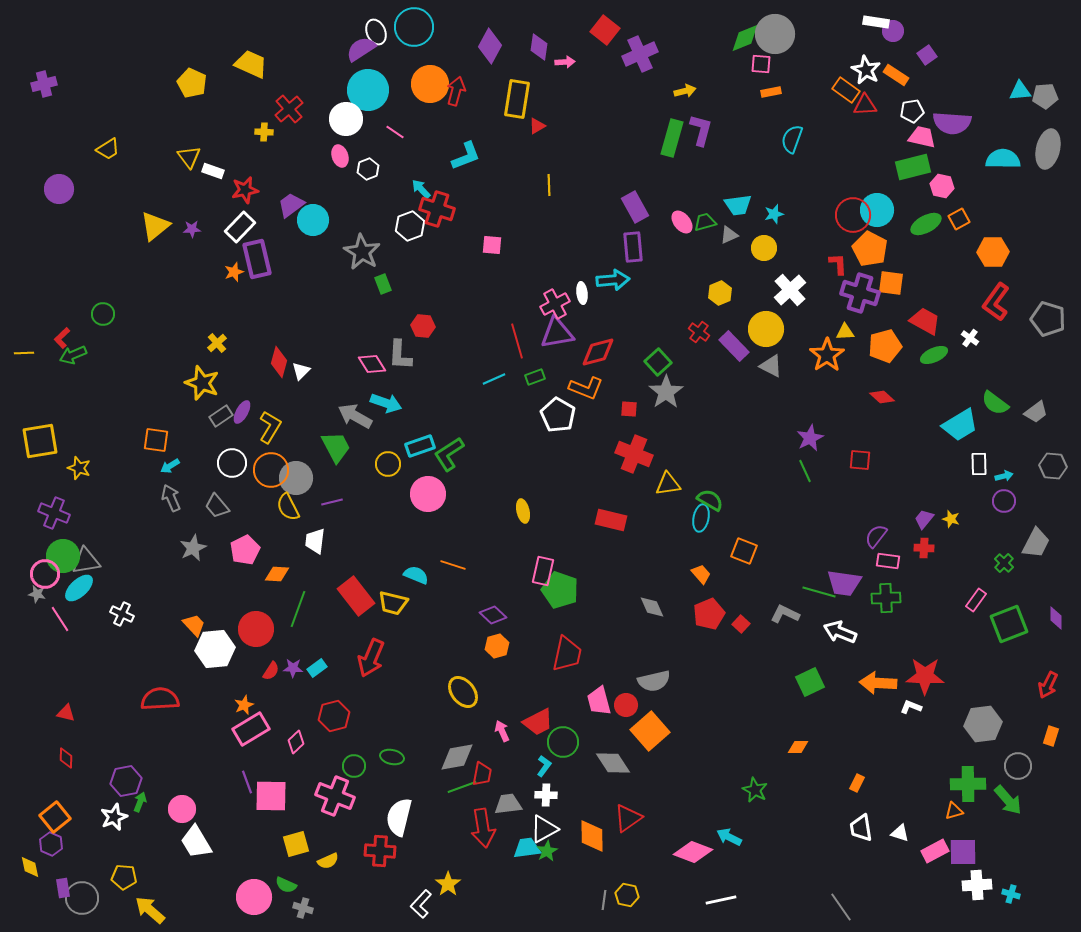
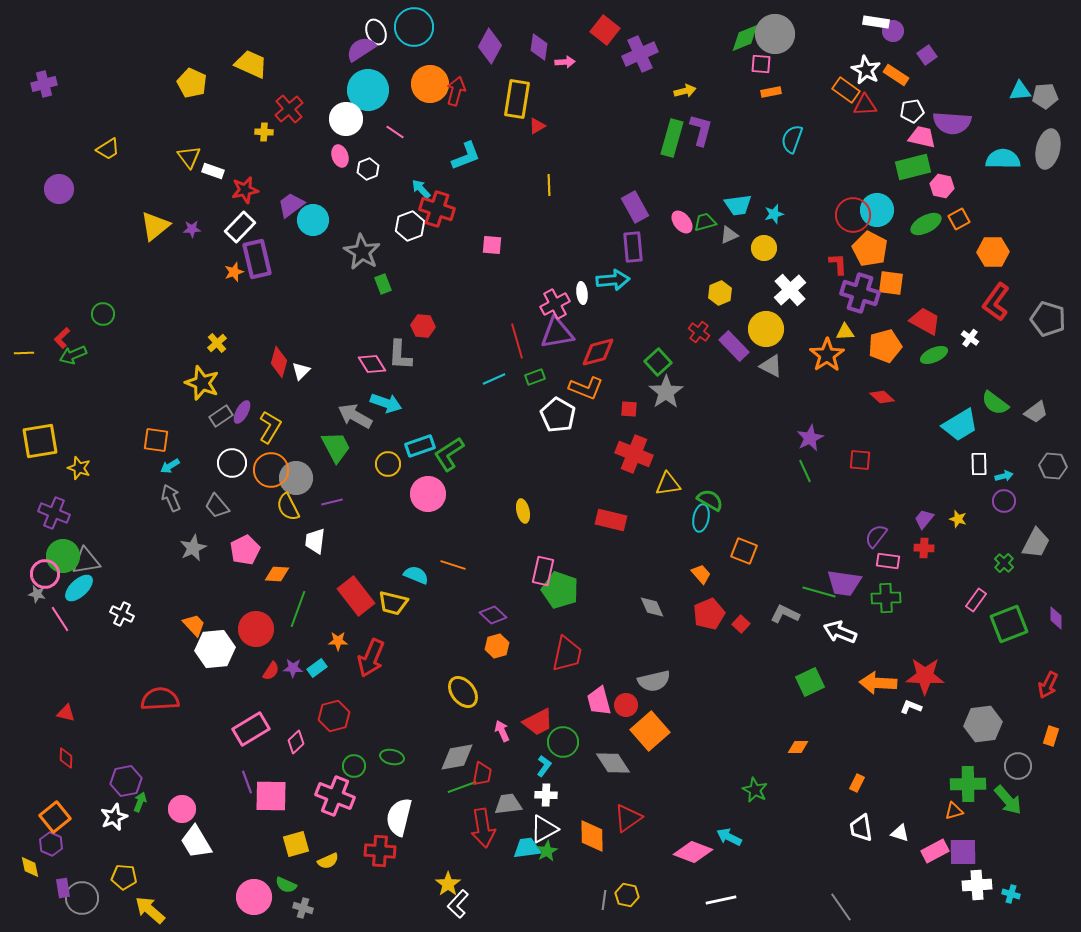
yellow star at (951, 519): moved 7 px right
orange star at (244, 705): moved 94 px right, 64 px up; rotated 24 degrees clockwise
white L-shape at (421, 904): moved 37 px right
